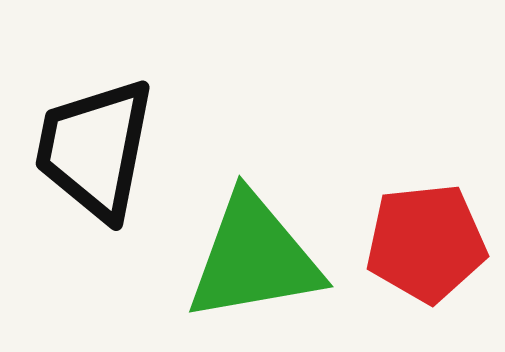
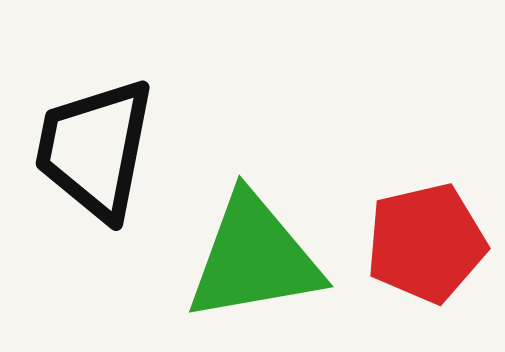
red pentagon: rotated 7 degrees counterclockwise
